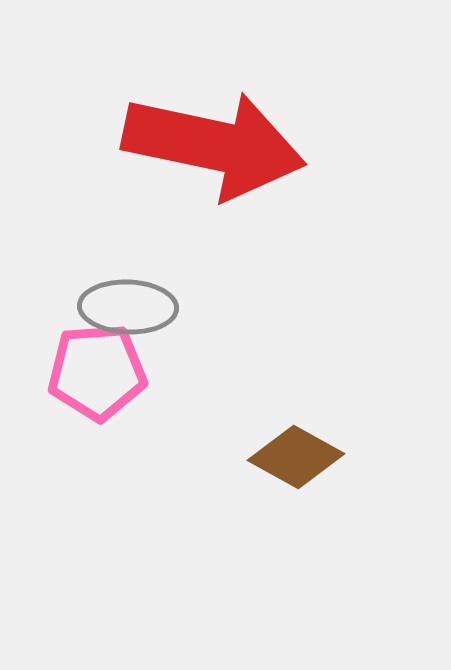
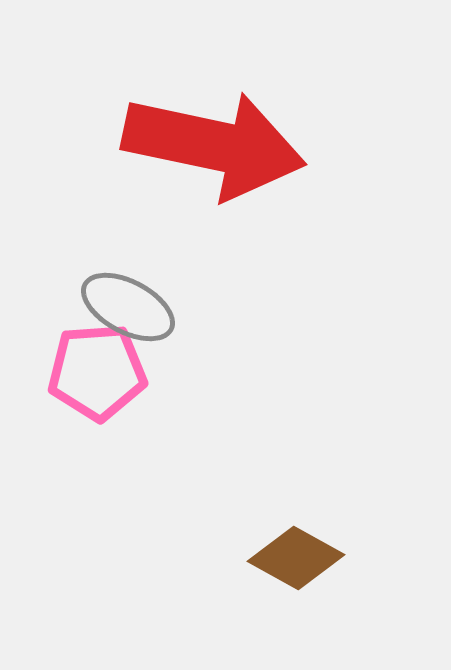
gray ellipse: rotated 26 degrees clockwise
brown diamond: moved 101 px down
